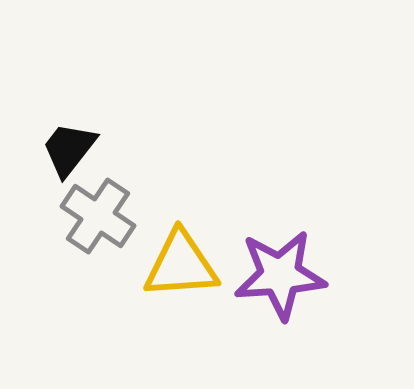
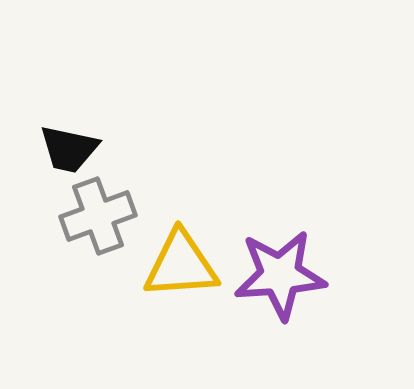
black trapezoid: rotated 116 degrees counterclockwise
gray cross: rotated 36 degrees clockwise
